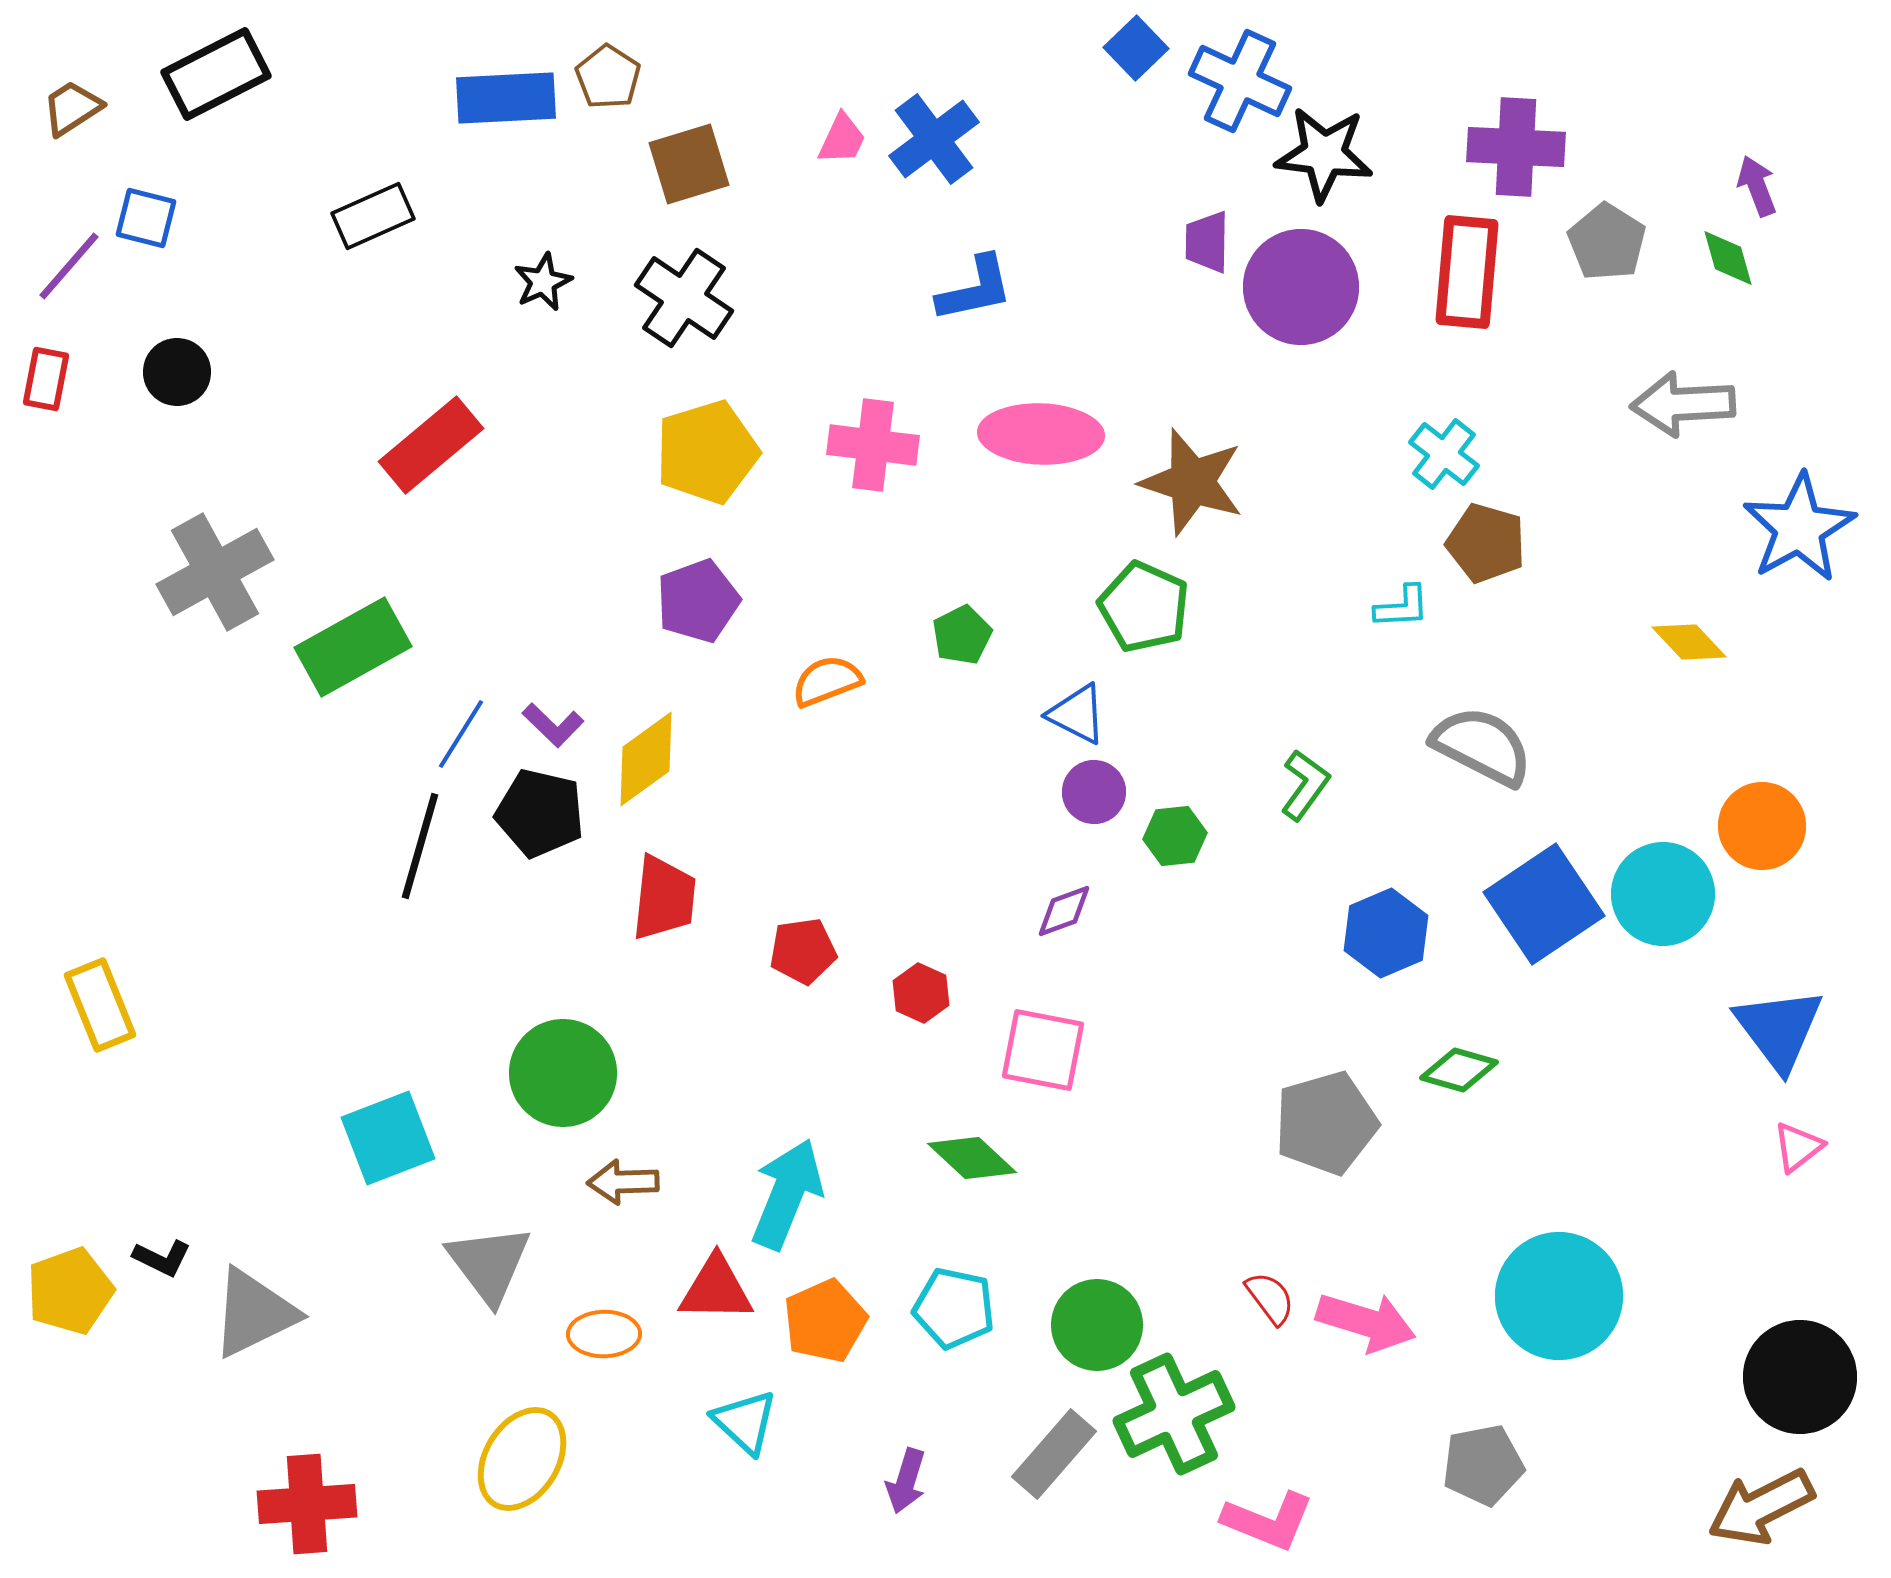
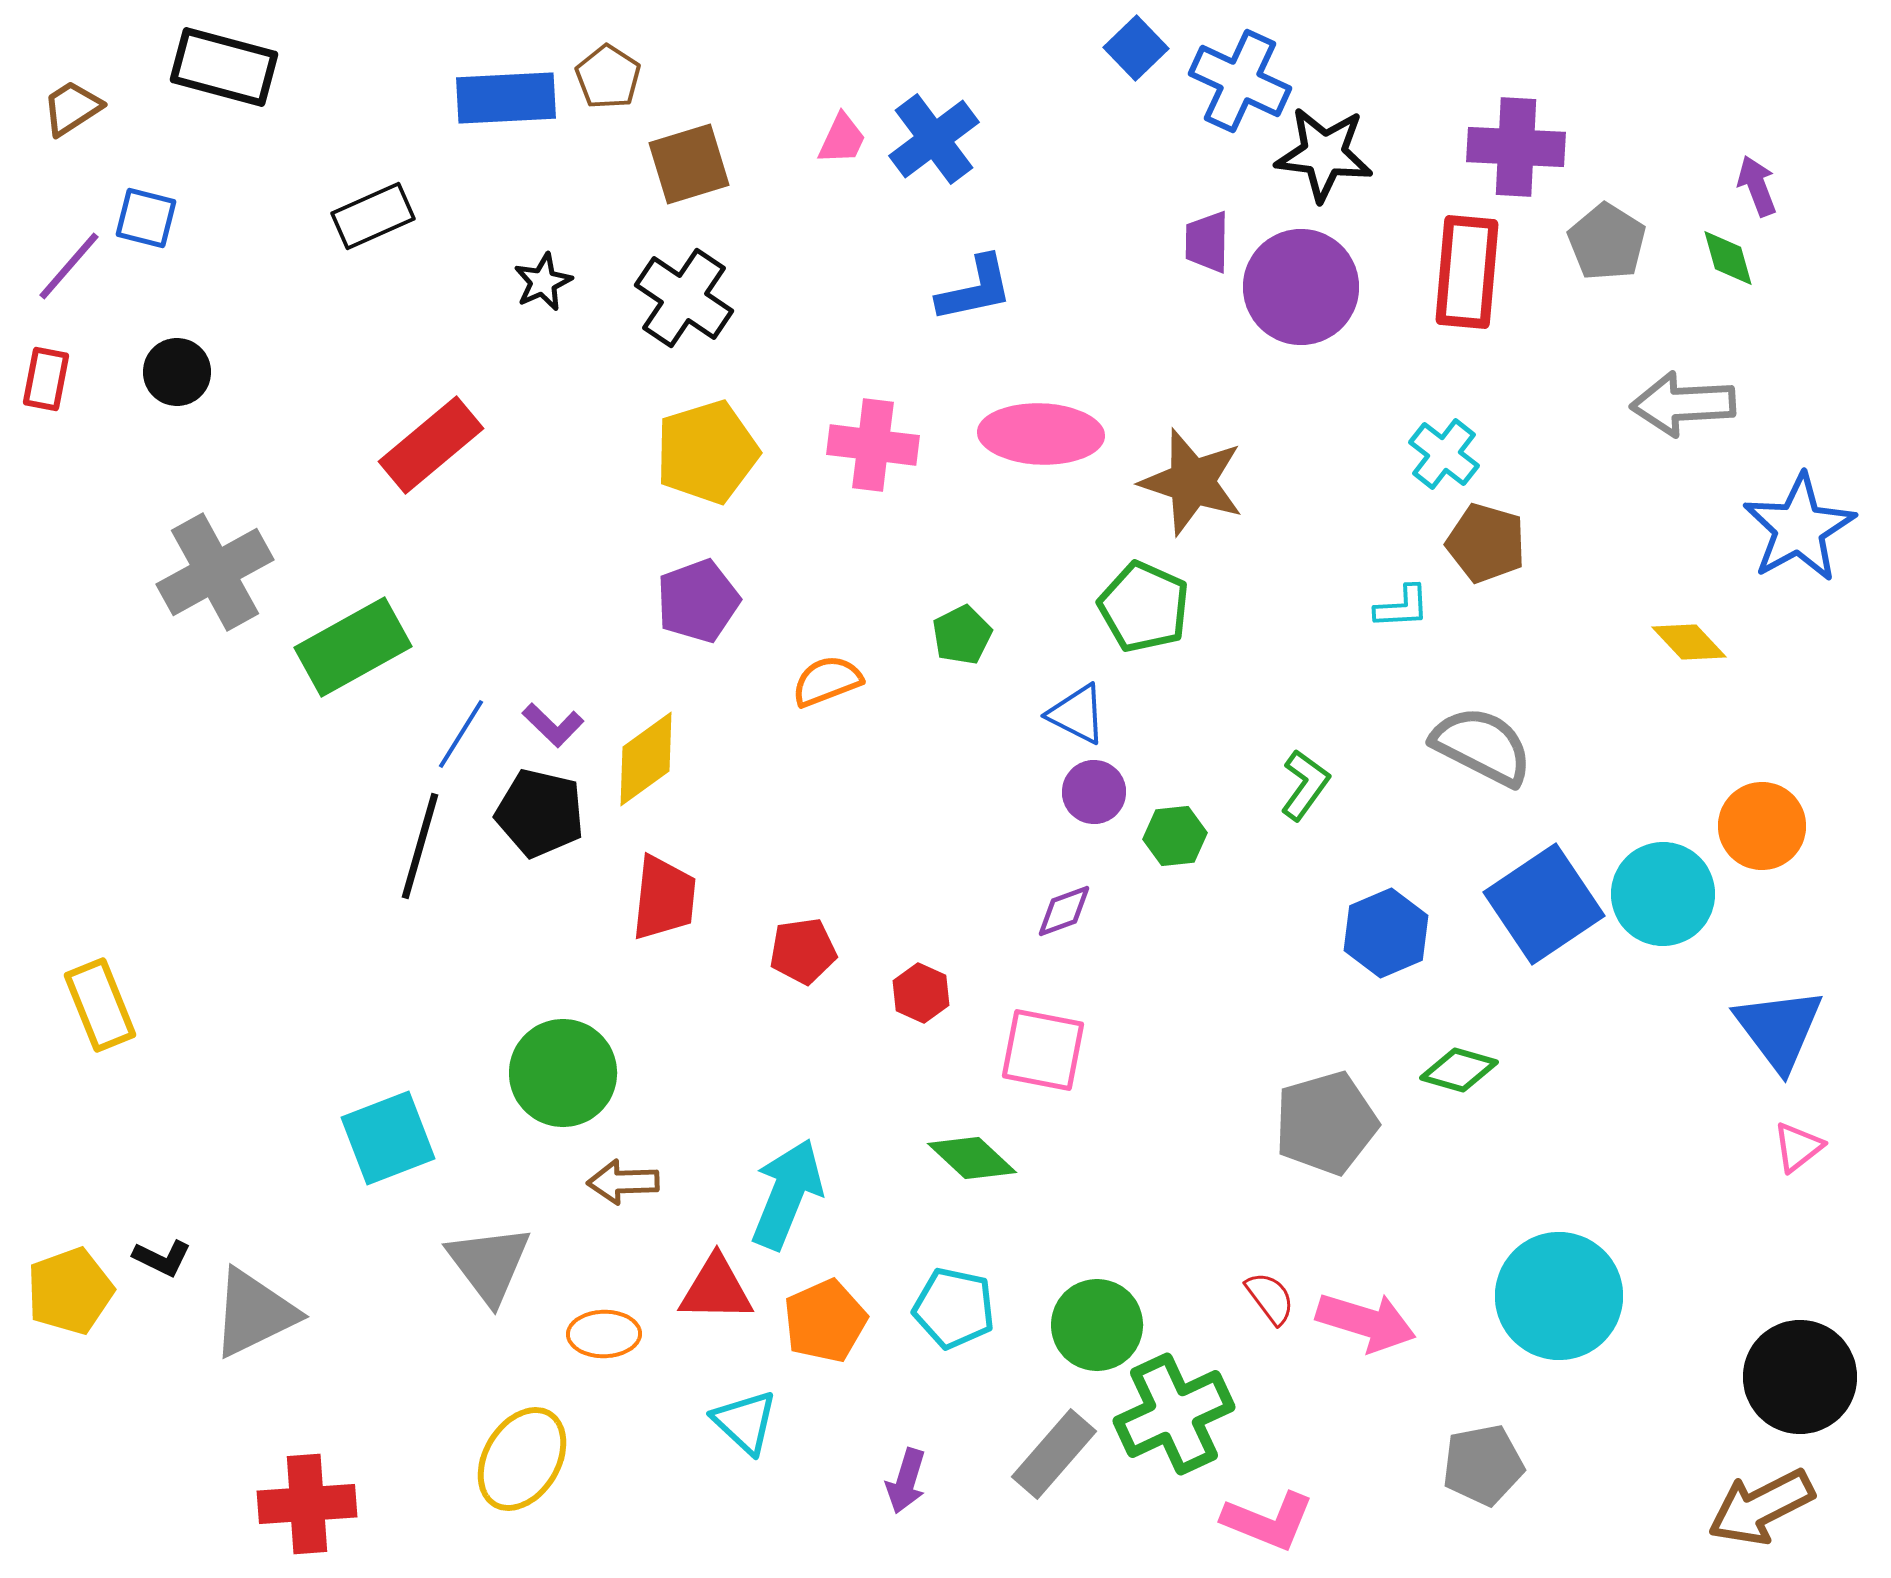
black rectangle at (216, 74): moved 8 px right, 7 px up; rotated 42 degrees clockwise
